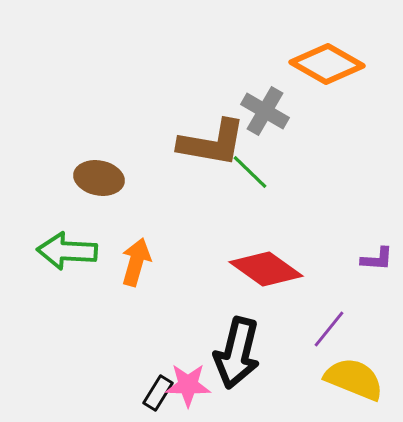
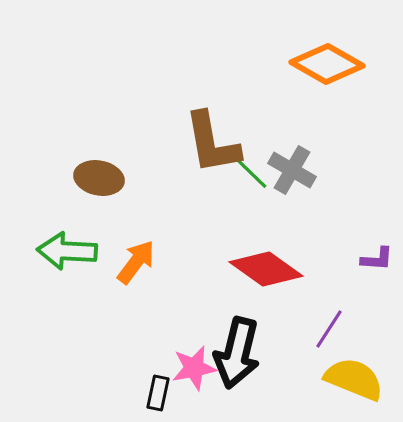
gray cross: moved 27 px right, 59 px down
brown L-shape: rotated 70 degrees clockwise
orange arrow: rotated 21 degrees clockwise
purple line: rotated 6 degrees counterclockwise
pink star: moved 6 px right, 17 px up; rotated 12 degrees counterclockwise
black rectangle: rotated 20 degrees counterclockwise
